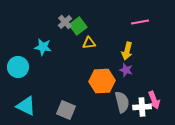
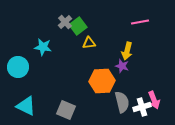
purple star: moved 4 px left, 4 px up
white cross: rotated 12 degrees counterclockwise
